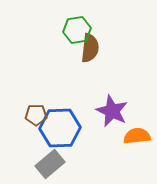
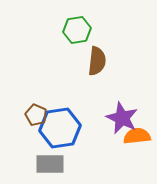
brown semicircle: moved 7 px right, 13 px down
purple star: moved 10 px right, 7 px down
brown pentagon: rotated 25 degrees clockwise
blue hexagon: rotated 6 degrees counterclockwise
gray rectangle: rotated 40 degrees clockwise
